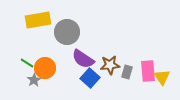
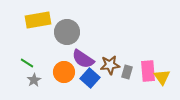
orange circle: moved 19 px right, 4 px down
